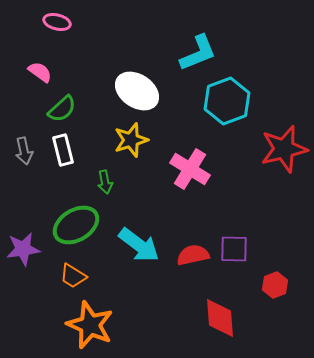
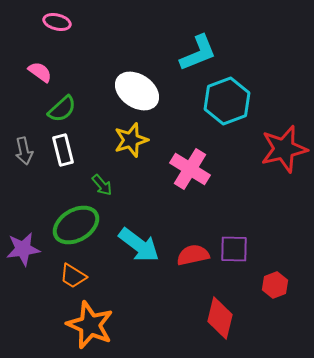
green arrow: moved 3 px left, 3 px down; rotated 30 degrees counterclockwise
red diamond: rotated 18 degrees clockwise
